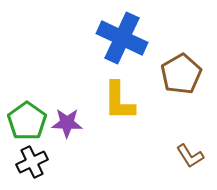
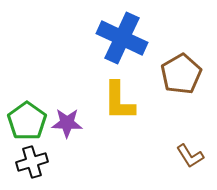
black cross: rotated 8 degrees clockwise
